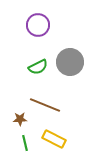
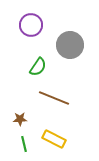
purple circle: moved 7 px left
gray circle: moved 17 px up
green semicircle: rotated 30 degrees counterclockwise
brown line: moved 9 px right, 7 px up
green line: moved 1 px left, 1 px down
